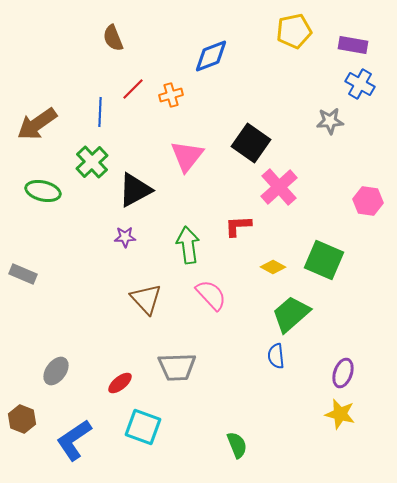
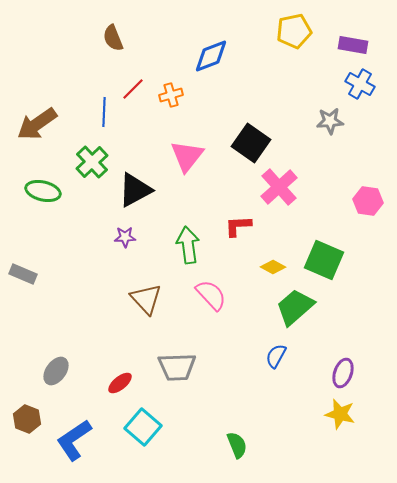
blue line: moved 4 px right
green trapezoid: moved 4 px right, 7 px up
blue semicircle: rotated 35 degrees clockwise
brown hexagon: moved 5 px right
cyan square: rotated 21 degrees clockwise
